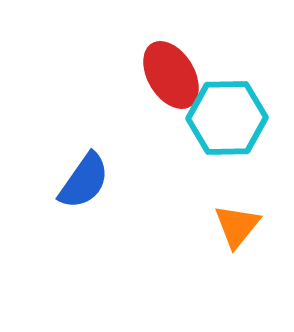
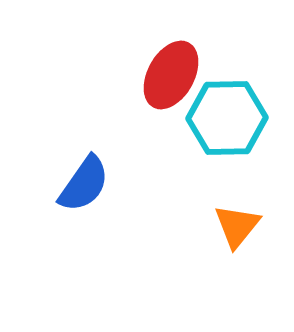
red ellipse: rotated 60 degrees clockwise
blue semicircle: moved 3 px down
